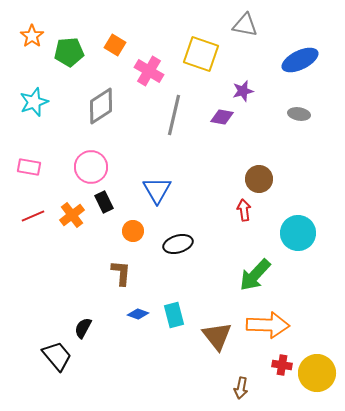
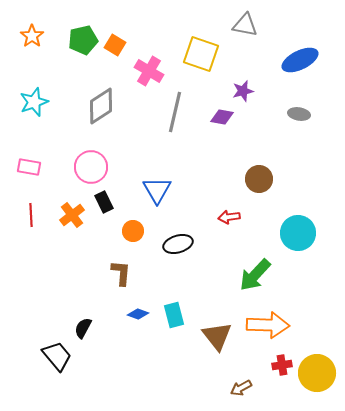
green pentagon: moved 14 px right, 12 px up; rotated 8 degrees counterclockwise
gray line: moved 1 px right, 3 px up
red arrow: moved 15 px left, 7 px down; rotated 90 degrees counterclockwise
red line: moved 2 px left, 1 px up; rotated 70 degrees counterclockwise
red cross: rotated 18 degrees counterclockwise
brown arrow: rotated 50 degrees clockwise
